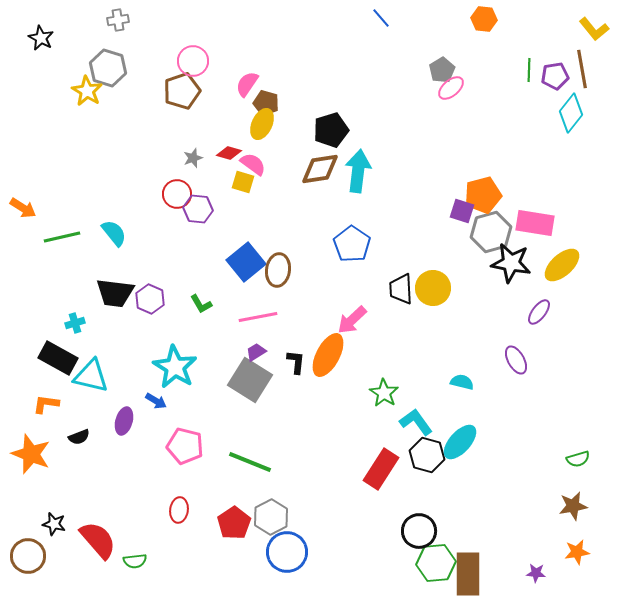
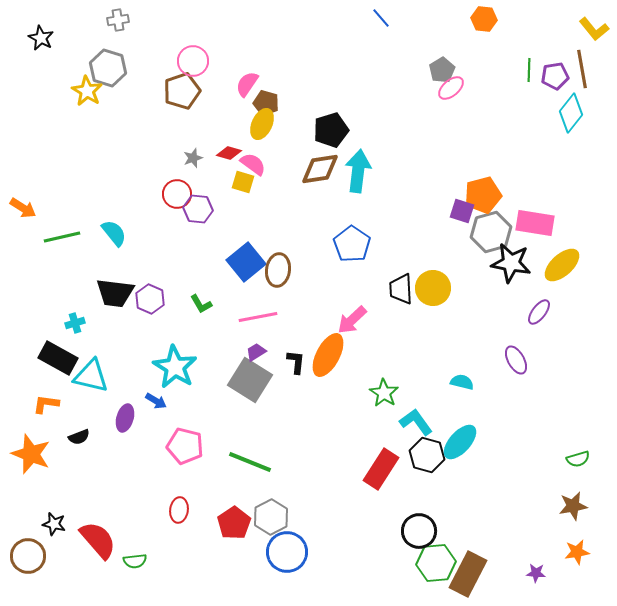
purple ellipse at (124, 421): moved 1 px right, 3 px up
brown rectangle at (468, 574): rotated 27 degrees clockwise
